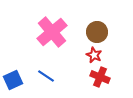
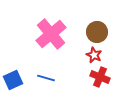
pink cross: moved 1 px left, 2 px down
blue line: moved 2 px down; rotated 18 degrees counterclockwise
